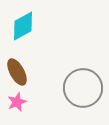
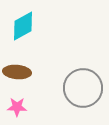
brown ellipse: rotated 56 degrees counterclockwise
pink star: moved 5 px down; rotated 24 degrees clockwise
